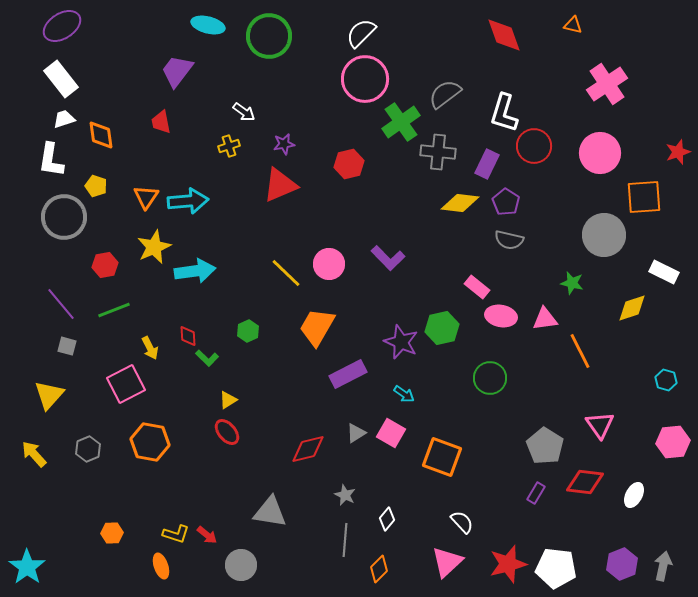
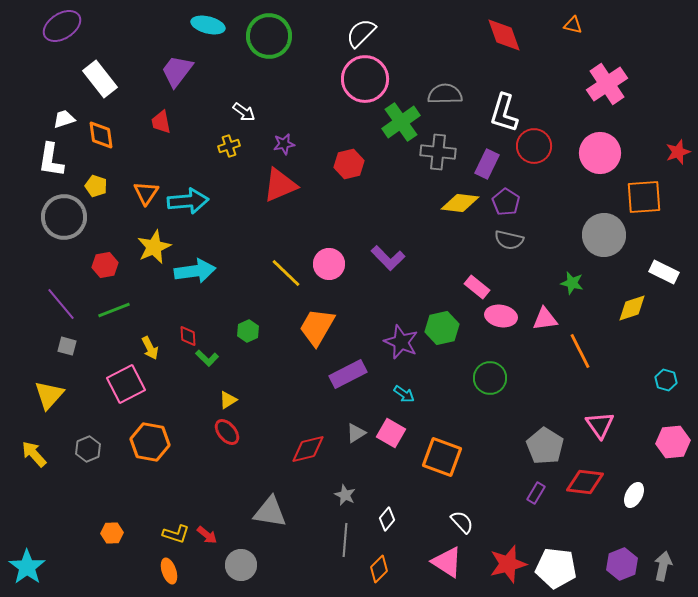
white rectangle at (61, 79): moved 39 px right
gray semicircle at (445, 94): rotated 36 degrees clockwise
orange triangle at (146, 197): moved 4 px up
pink triangle at (447, 562): rotated 44 degrees counterclockwise
orange ellipse at (161, 566): moved 8 px right, 5 px down
